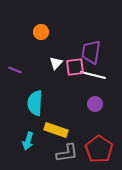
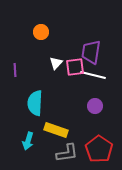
purple line: rotated 64 degrees clockwise
purple circle: moved 2 px down
